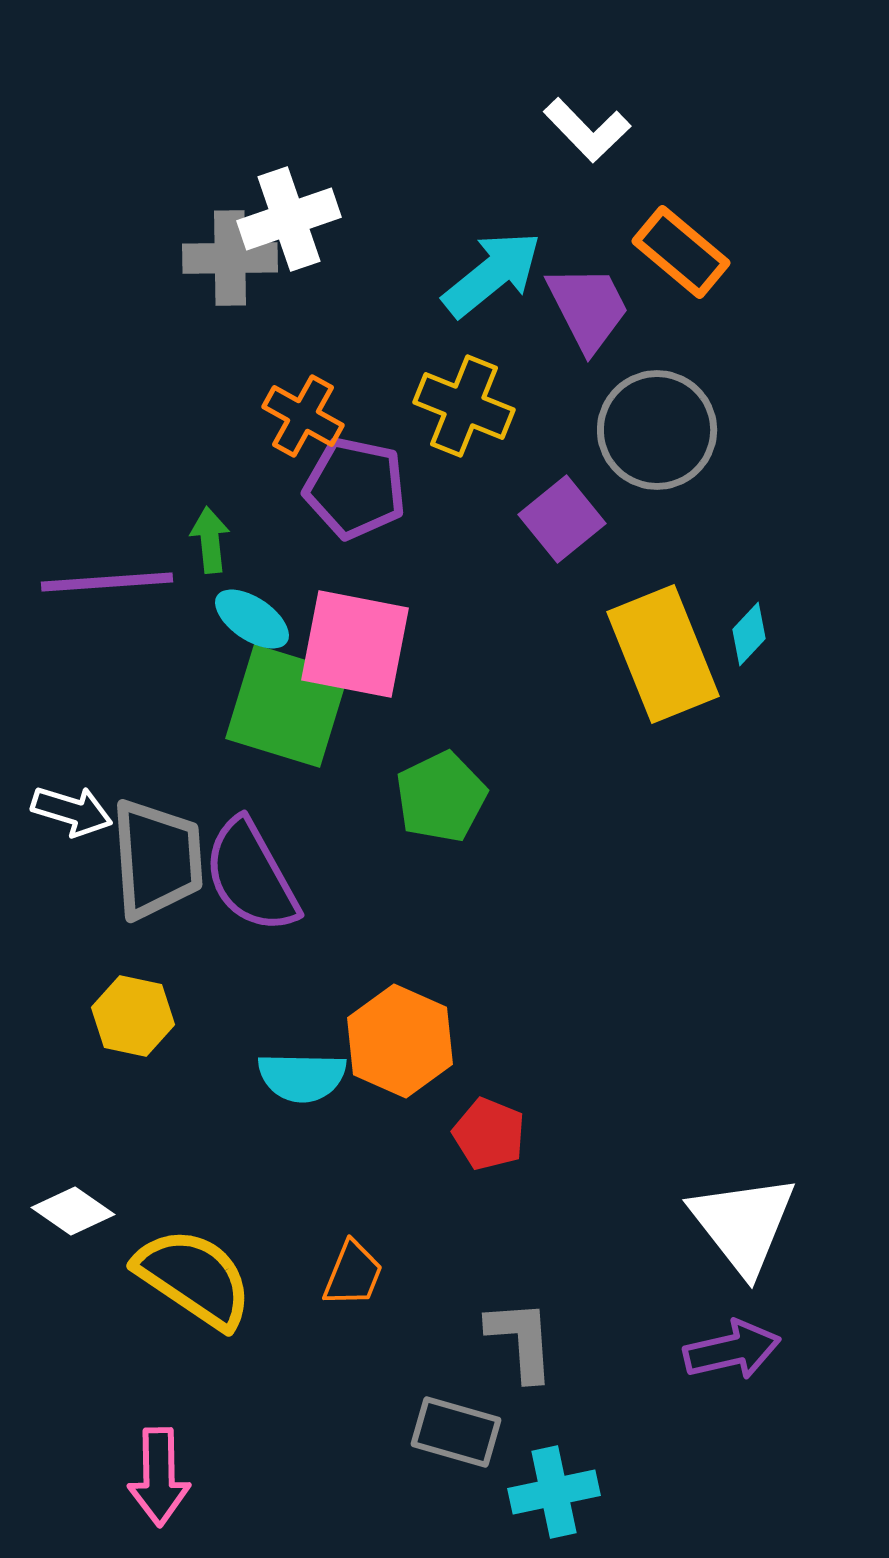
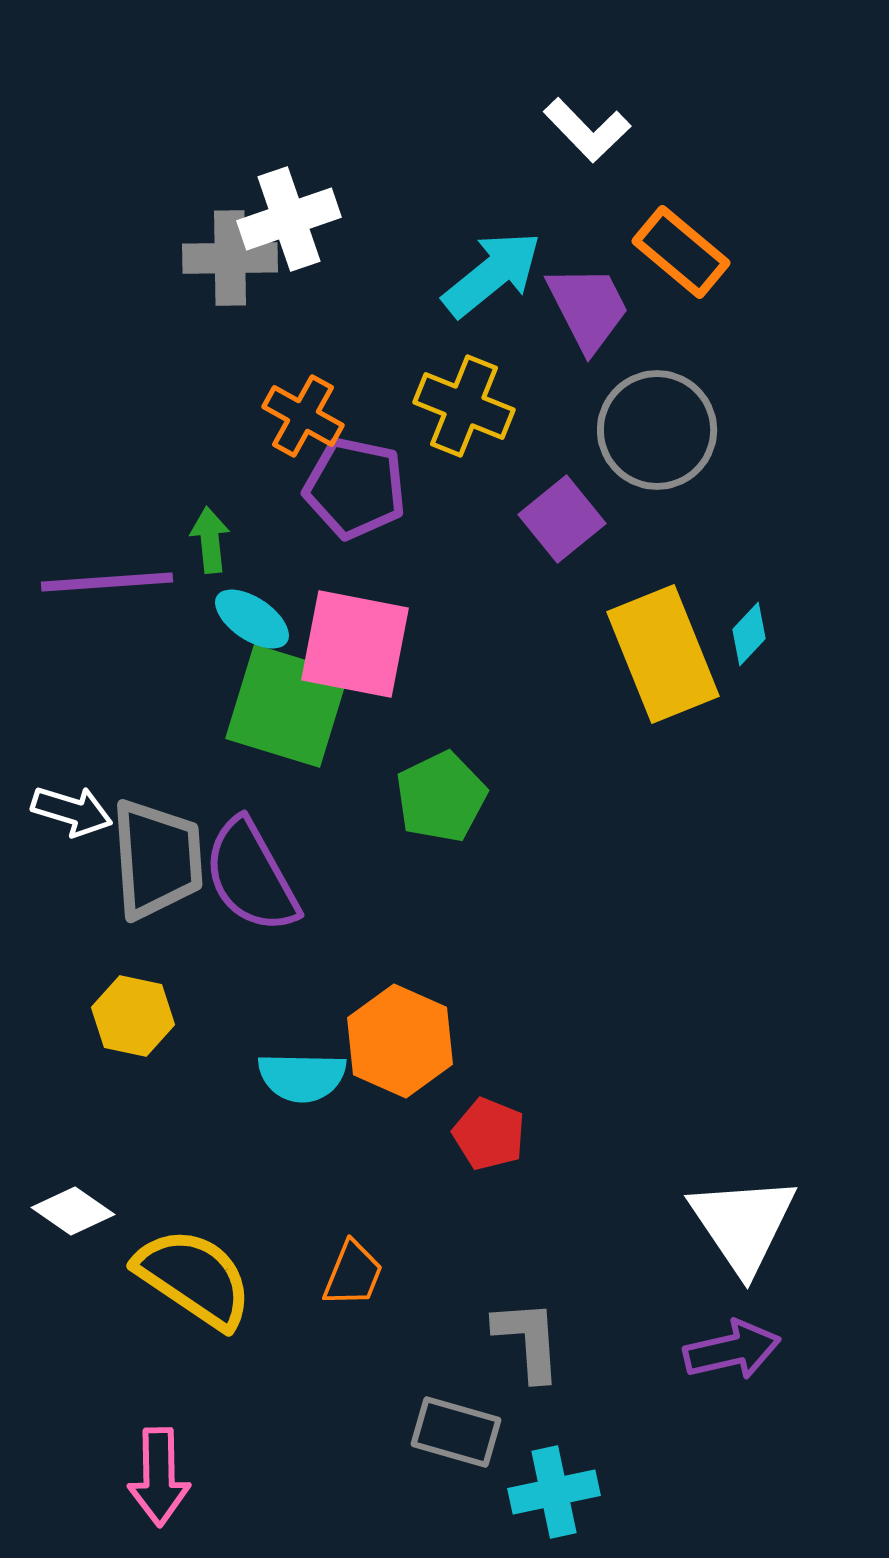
white triangle: rotated 4 degrees clockwise
gray L-shape: moved 7 px right
